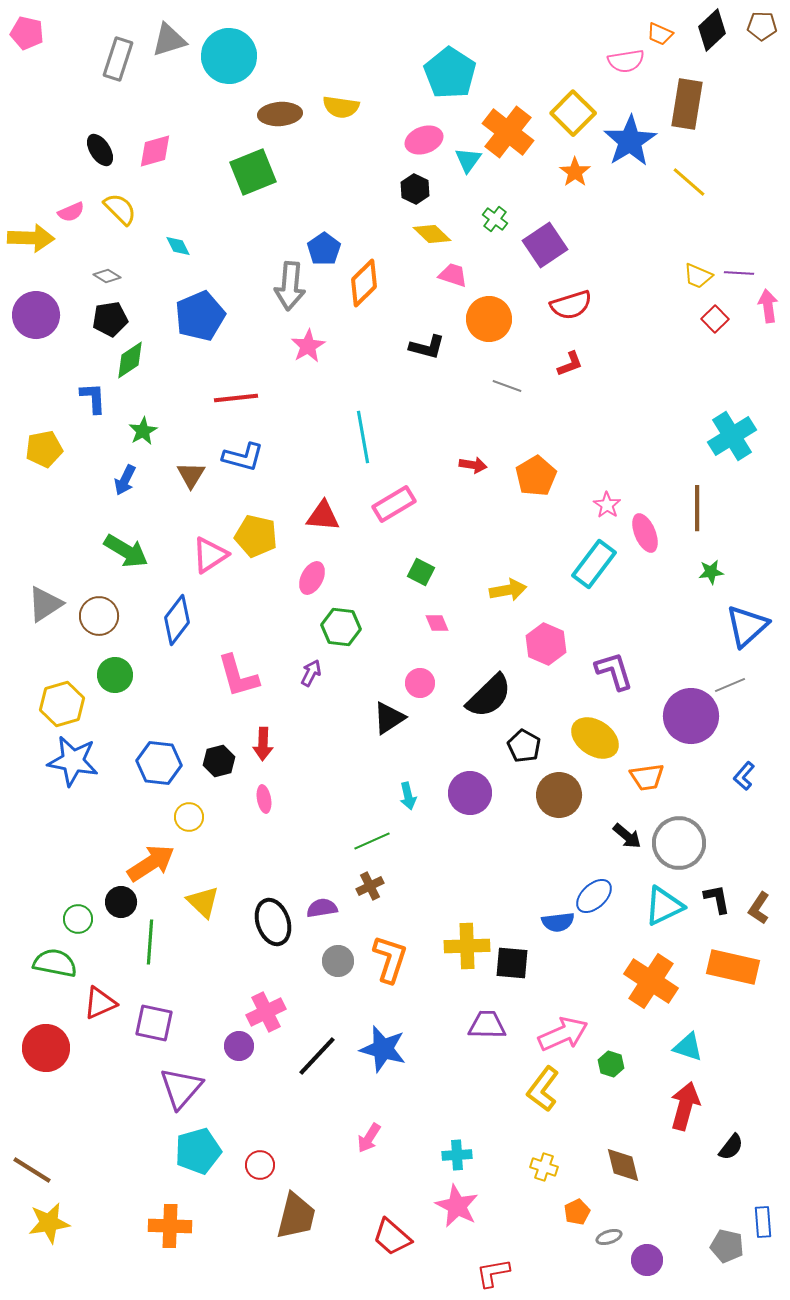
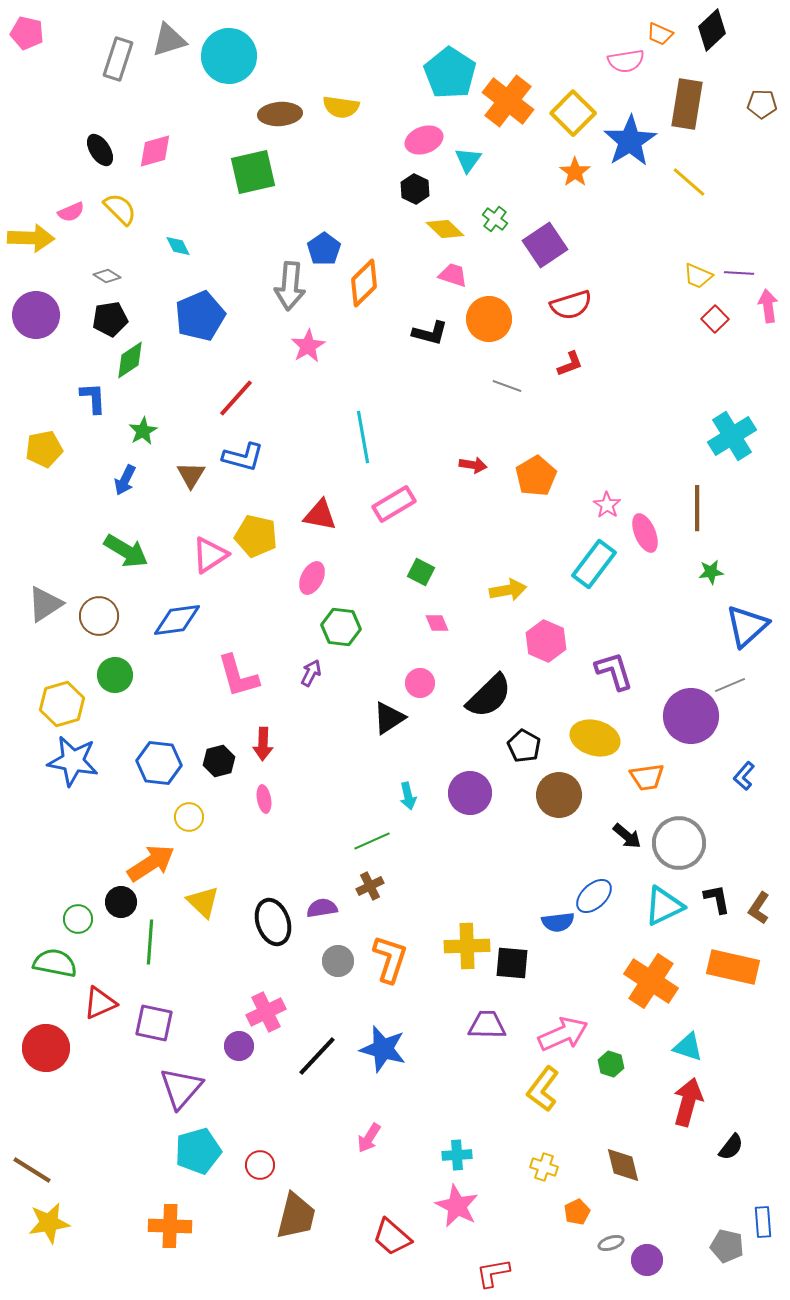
brown pentagon at (762, 26): moved 78 px down
orange cross at (508, 132): moved 31 px up
green square at (253, 172): rotated 9 degrees clockwise
yellow diamond at (432, 234): moved 13 px right, 5 px up
black L-shape at (427, 347): moved 3 px right, 14 px up
red line at (236, 398): rotated 42 degrees counterclockwise
red triangle at (323, 516): moved 3 px left, 1 px up; rotated 6 degrees clockwise
blue diamond at (177, 620): rotated 45 degrees clockwise
pink hexagon at (546, 644): moved 3 px up
yellow ellipse at (595, 738): rotated 18 degrees counterclockwise
red arrow at (685, 1106): moved 3 px right, 4 px up
gray ellipse at (609, 1237): moved 2 px right, 6 px down
